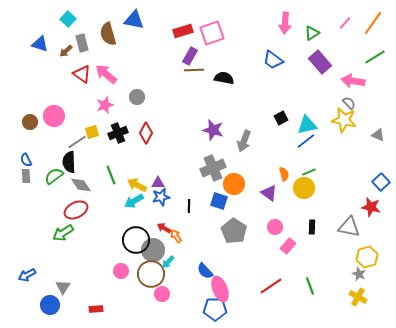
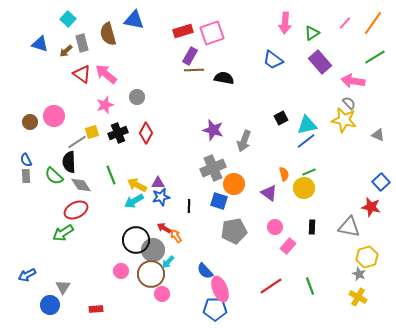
green semicircle at (54, 176): rotated 102 degrees counterclockwise
gray pentagon at (234, 231): rotated 30 degrees clockwise
